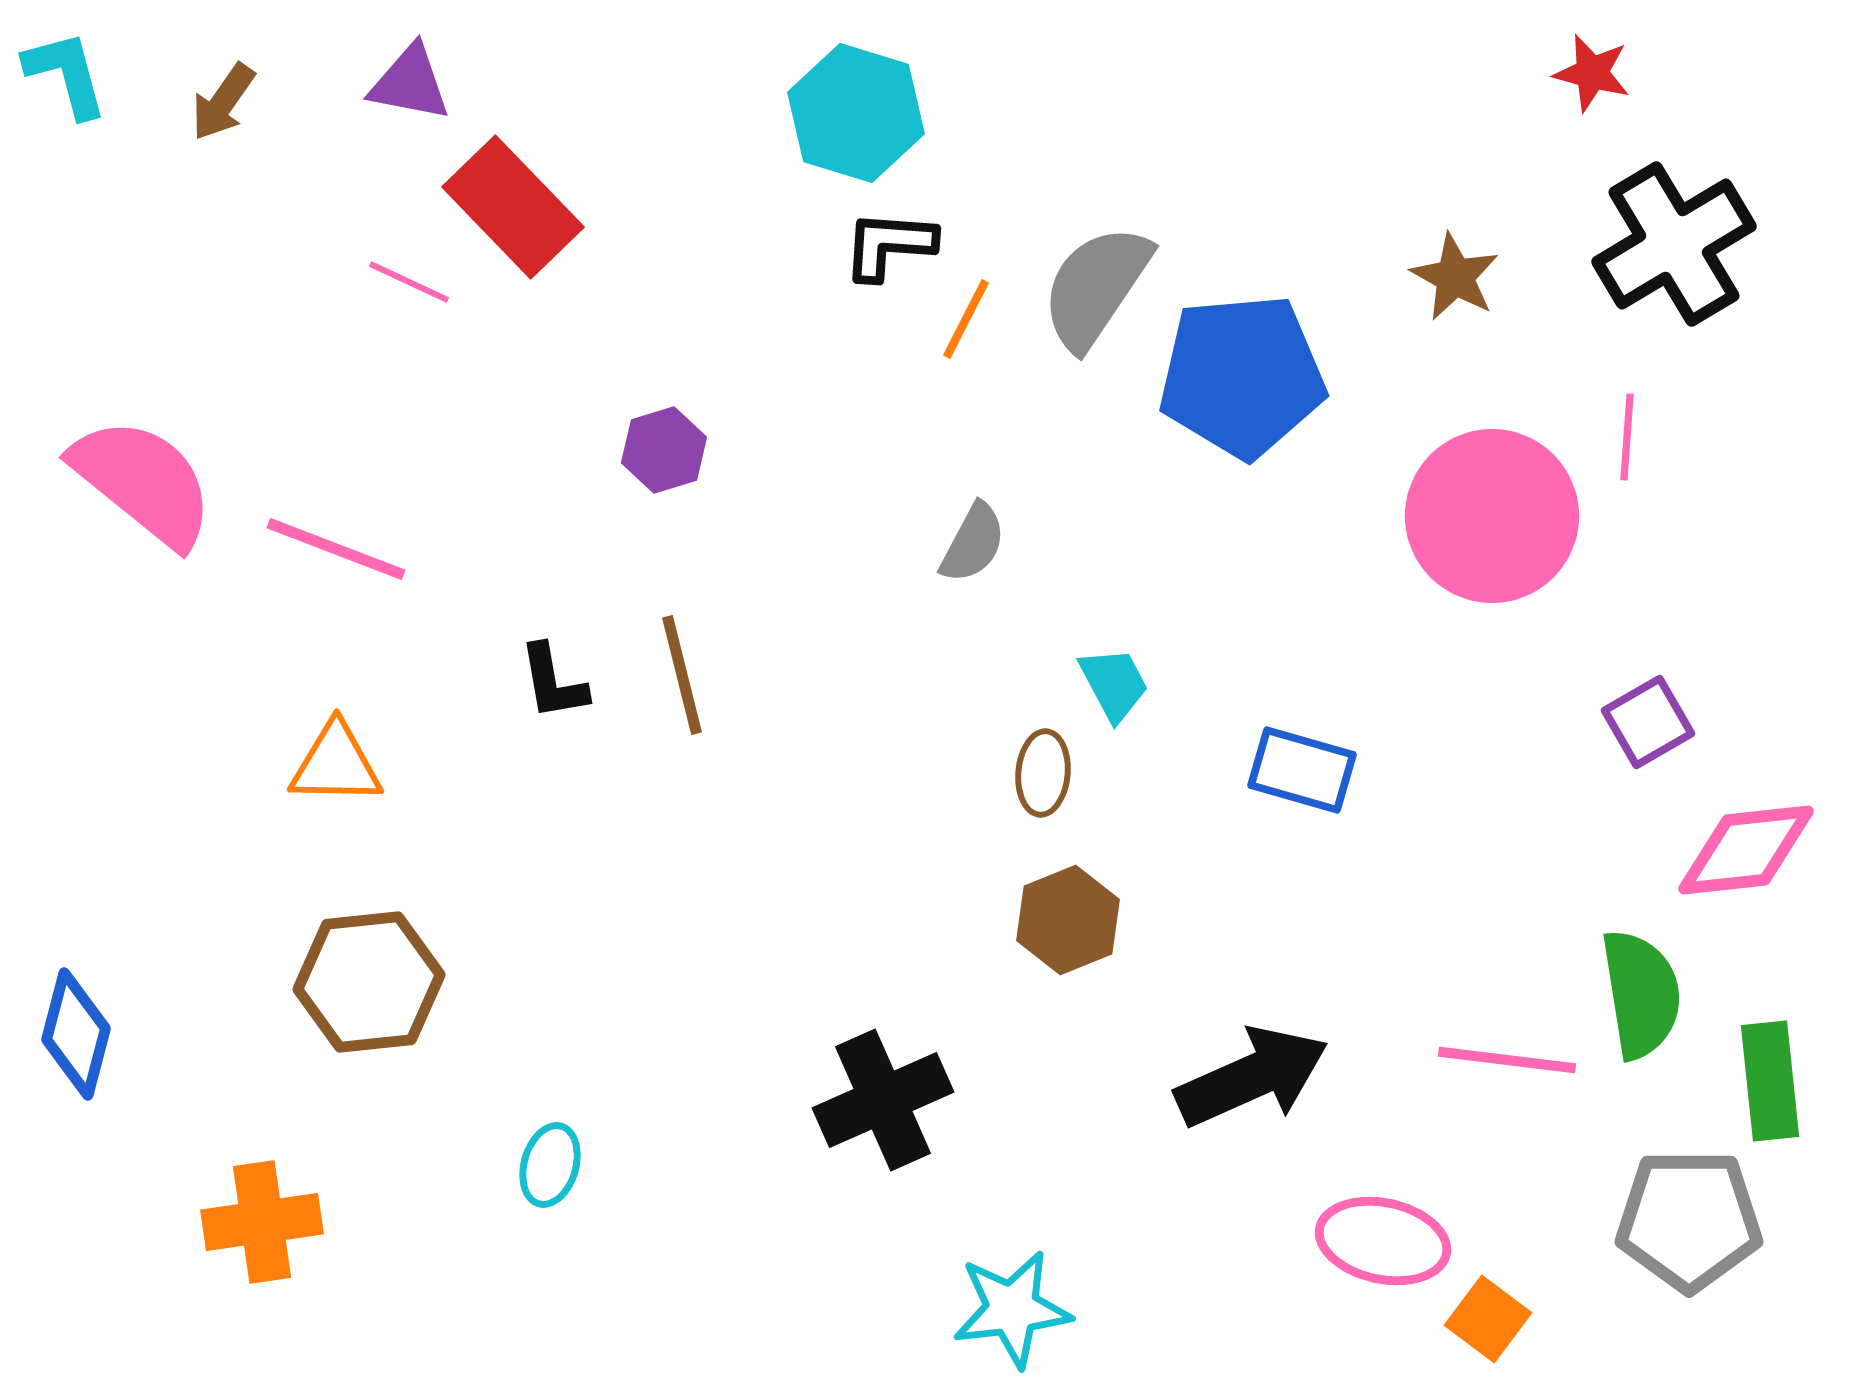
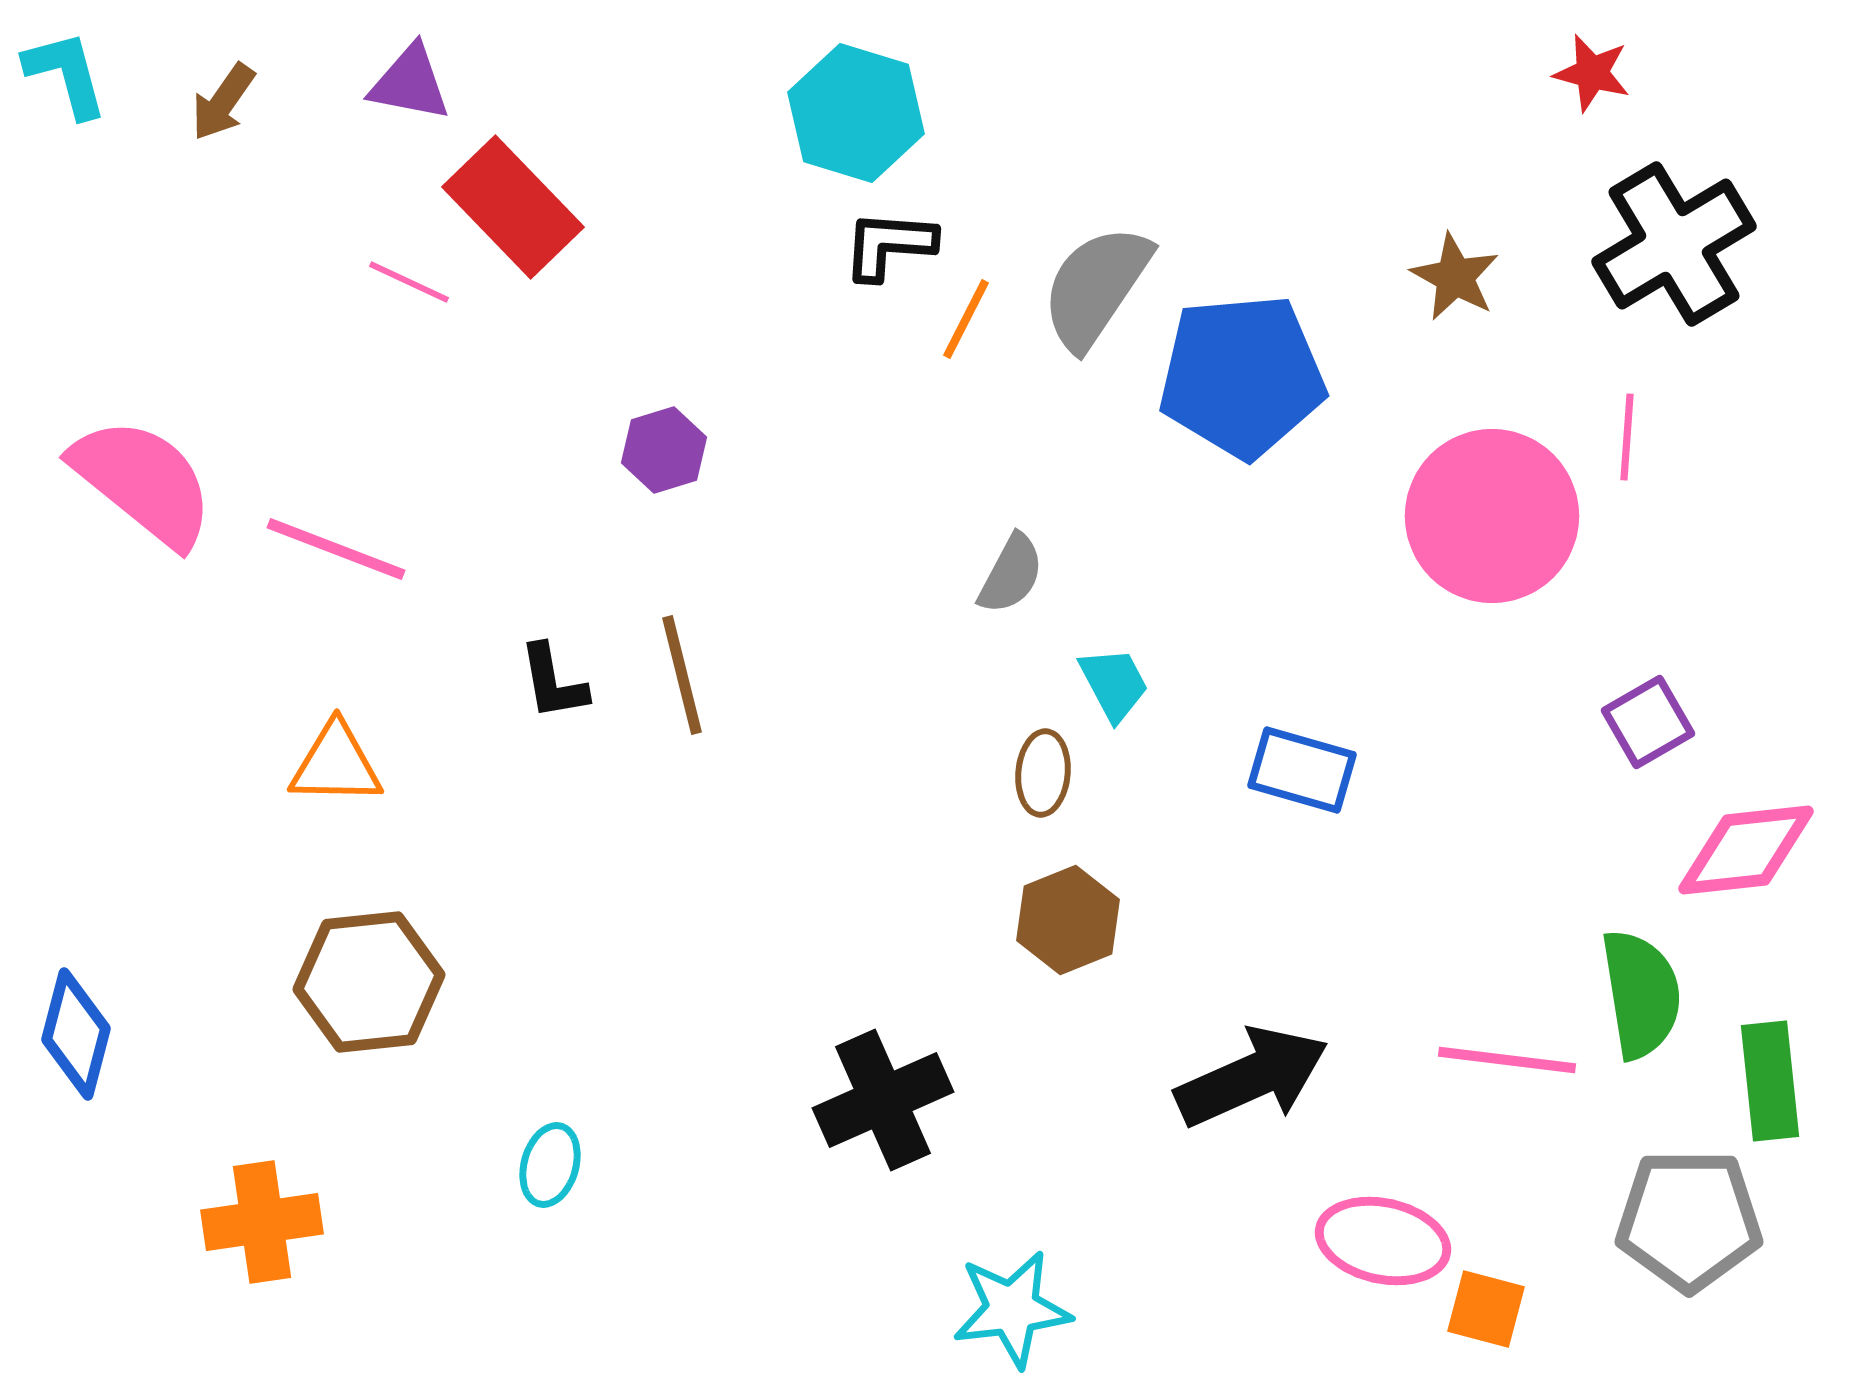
gray semicircle at (973, 543): moved 38 px right, 31 px down
orange square at (1488, 1319): moved 2 px left, 10 px up; rotated 22 degrees counterclockwise
